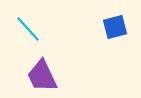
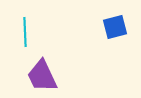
cyan line: moved 3 px left, 3 px down; rotated 40 degrees clockwise
